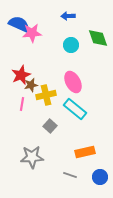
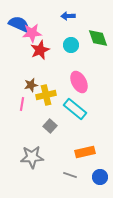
red star: moved 19 px right, 25 px up
pink ellipse: moved 6 px right
